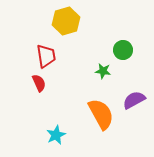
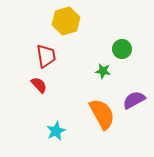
green circle: moved 1 px left, 1 px up
red semicircle: moved 2 px down; rotated 18 degrees counterclockwise
orange semicircle: moved 1 px right
cyan star: moved 4 px up
